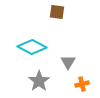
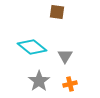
cyan diamond: rotated 12 degrees clockwise
gray triangle: moved 3 px left, 6 px up
orange cross: moved 12 px left
